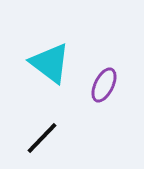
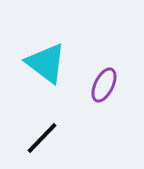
cyan triangle: moved 4 px left
